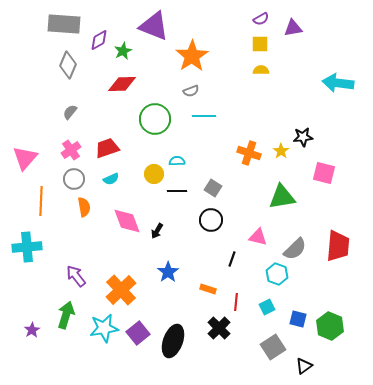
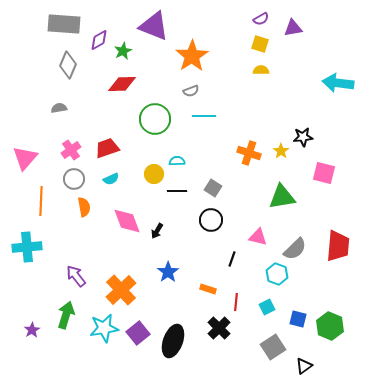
yellow square at (260, 44): rotated 18 degrees clockwise
gray semicircle at (70, 112): moved 11 px left, 4 px up; rotated 42 degrees clockwise
